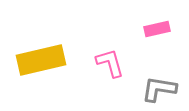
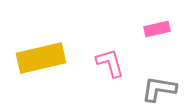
yellow rectangle: moved 2 px up
